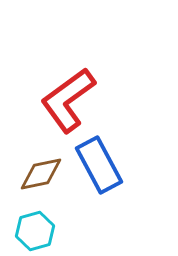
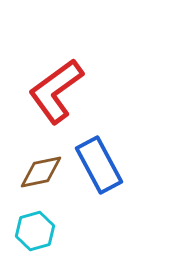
red L-shape: moved 12 px left, 9 px up
brown diamond: moved 2 px up
